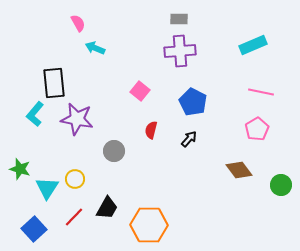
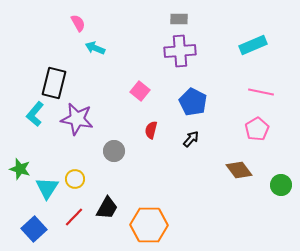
black rectangle: rotated 20 degrees clockwise
black arrow: moved 2 px right
